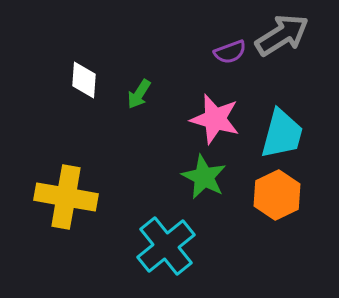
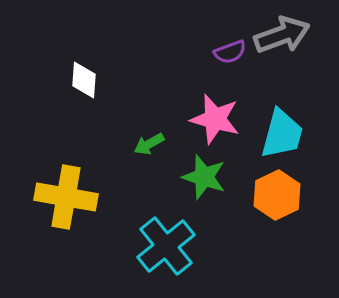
gray arrow: rotated 12 degrees clockwise
green arrow: moved 10 px right, 50 px down; rotated 28 degrees clockwise
green star: rotated 9 degrees counterclockwise
